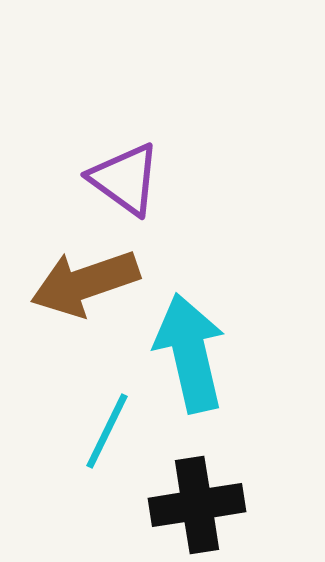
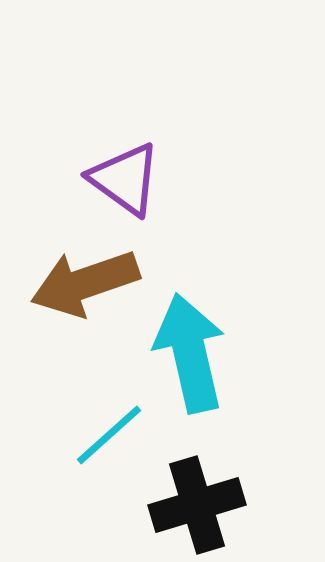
cyan line: moved 2 px right, 4 px down; rotated 22 degrees clockwise
black cross: rotated 8 degrees counterclockwise
